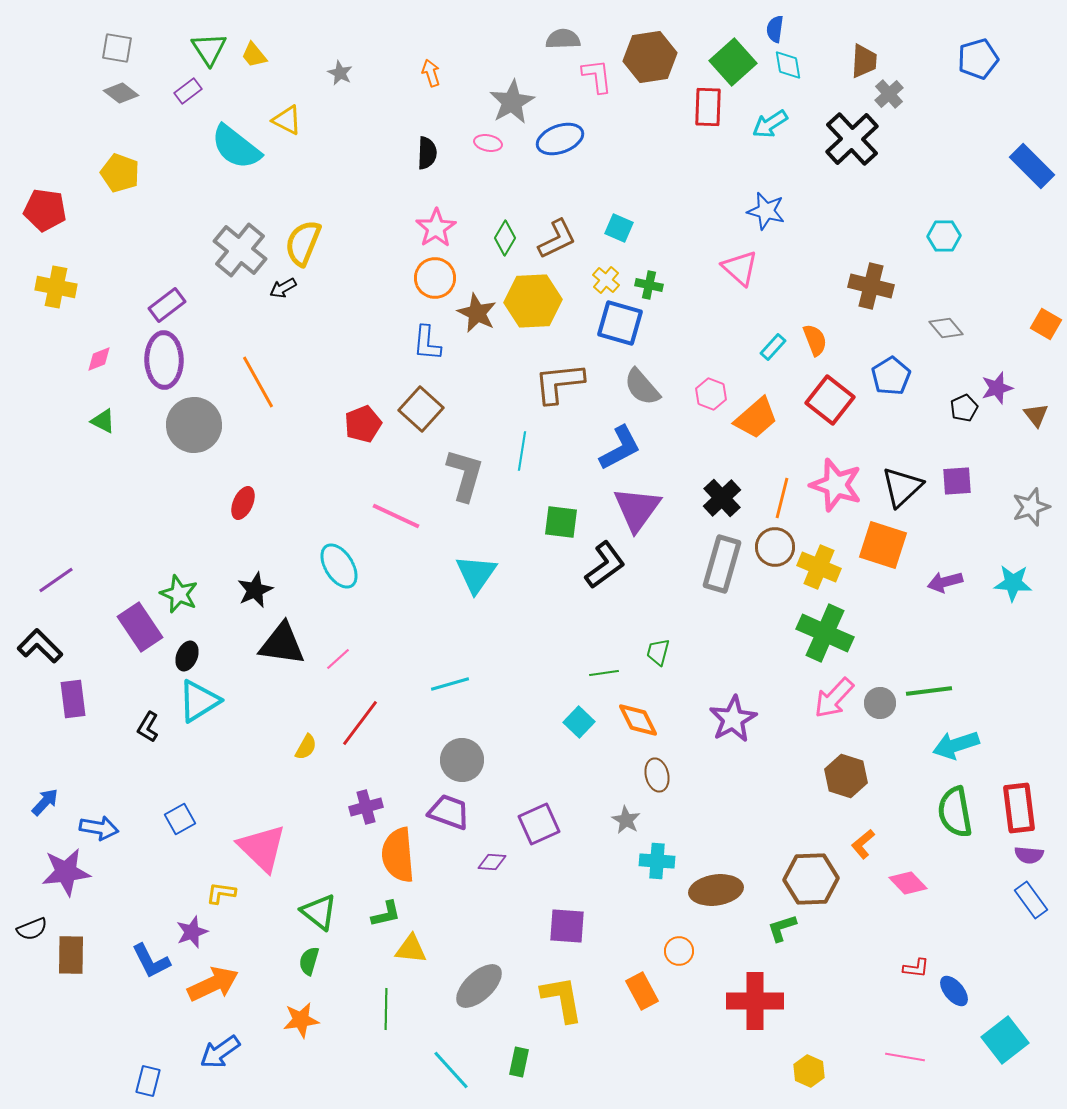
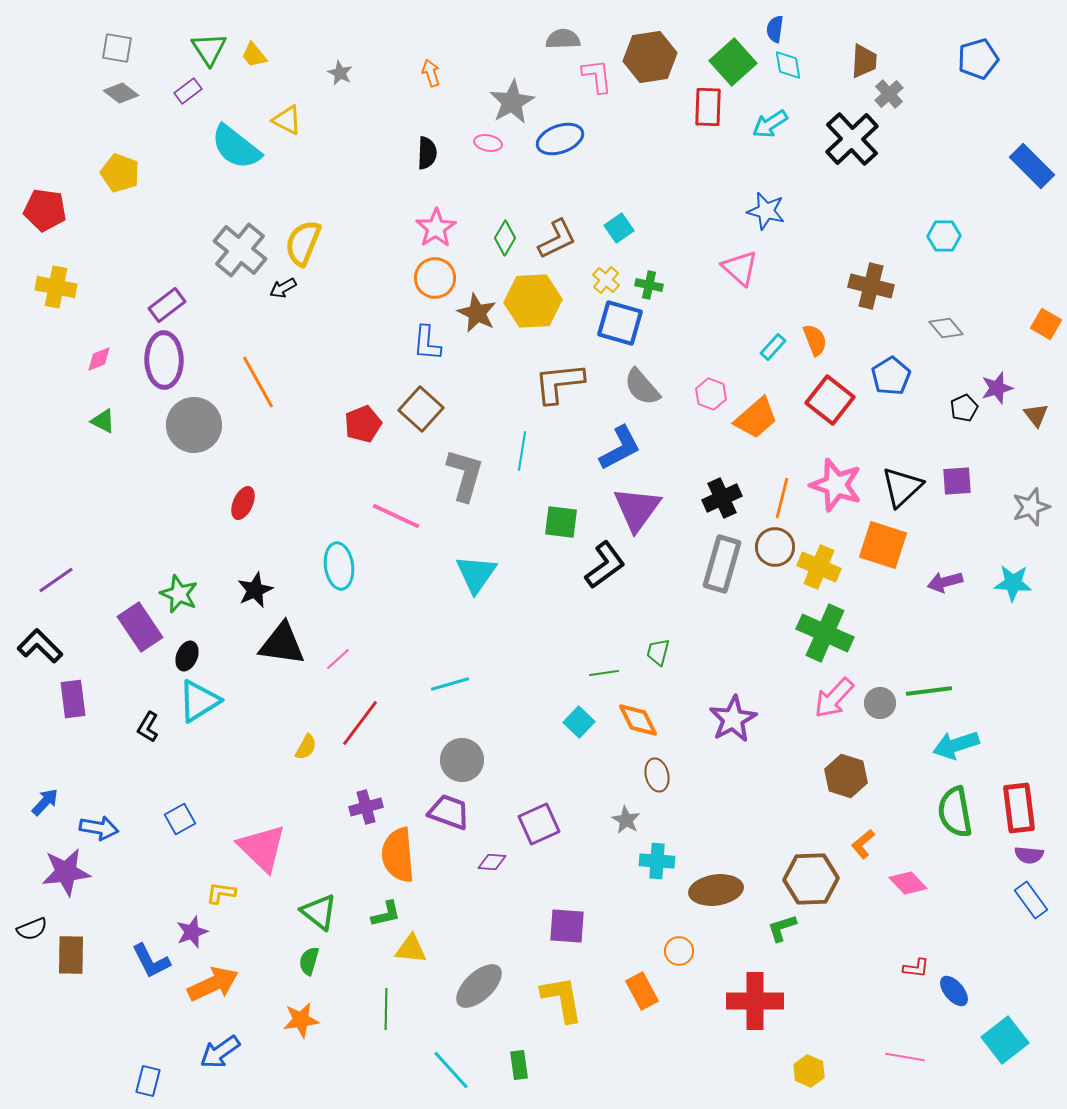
cyan square at (619, 228): rotated 32 degrees clockwise
black cross at (722, 498): rotated 18 degrees clockwise
cyan ellipse at (339, 566): rotated 24 degrees clockwise
green rectangle at (519, 1062): moved 3 px down; rotated 20 degrees counterclockwise
